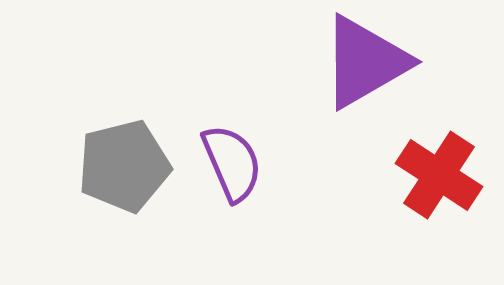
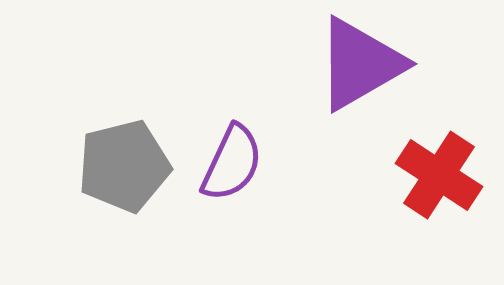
purple triangle: moved 5 px left, 2 px down
purple semicircle: rotated 48 degrees clockwise
